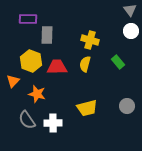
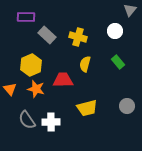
gray triangle: rotated 16 degrees clockwise
purple rectangle: moved 2 px left, 2 px up
white circle: moved 16 px left
gray rectangle: rotated 48 degrees counterclockwise
yellow cross: moved 12 px left, 3 px up
yellow hexagon: moved 4 px down; rotated 15 degrees clockwise
red trapezoid: moved 6 px right, 13 px down
orange triangle: moved 3 px left, 8 px down; rotated 24 degrees counterclockwise
orange star: moved 1 px left, 5 px up
white cross: moved 2 px left, 1 px up
